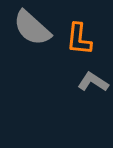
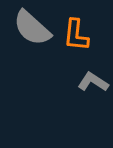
orange L-shape: moved 3 px left, 4 px up
